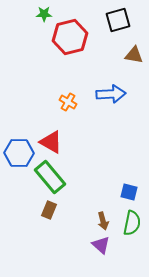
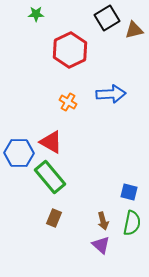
green star: moved 8 px left
black square: moved 11 px left, 2 px up; rotated 15 degrees counterclockwise
red hexagon: moved 13 px down; rotated 12 degrees counterclockwise
brown triangle: moved 25 px up; rotated 24 degrees counterclockwise
brown rectangle: moved 5 px right, 8 px down
